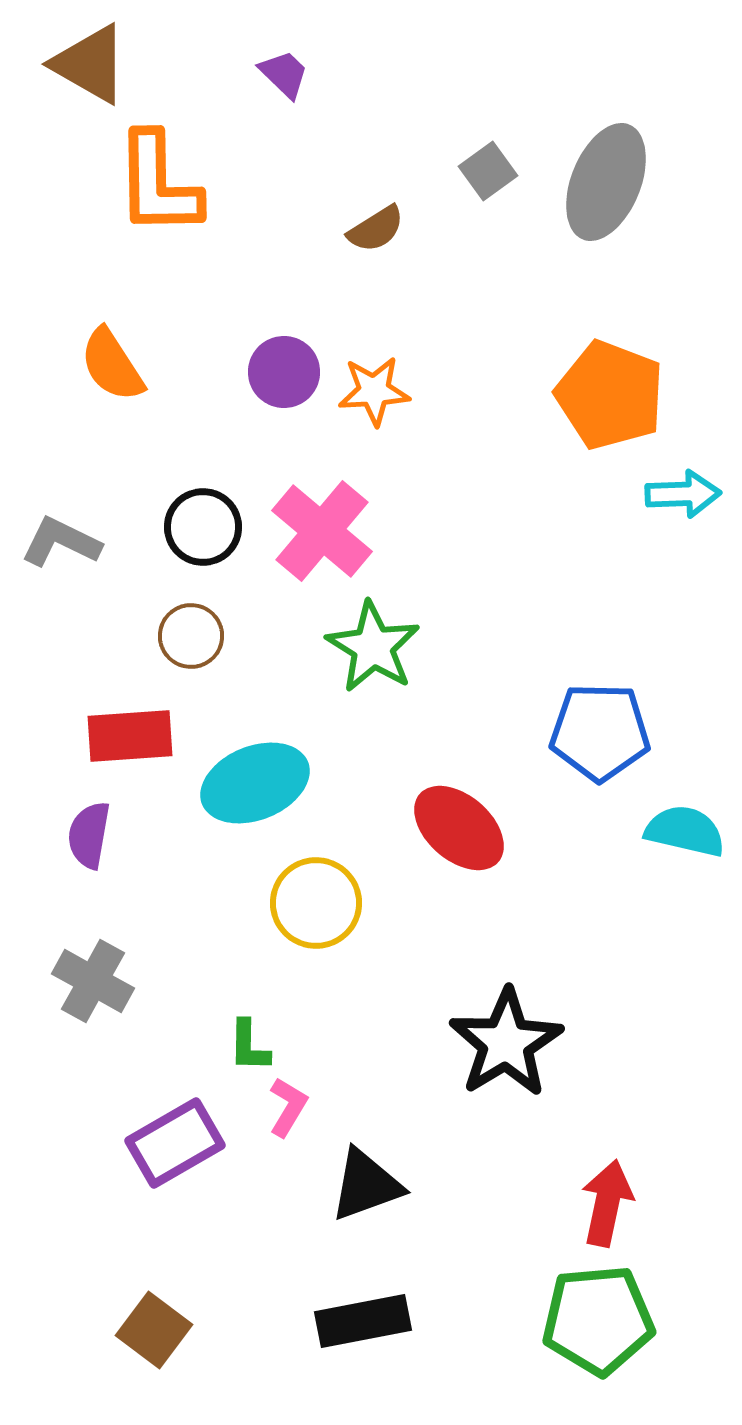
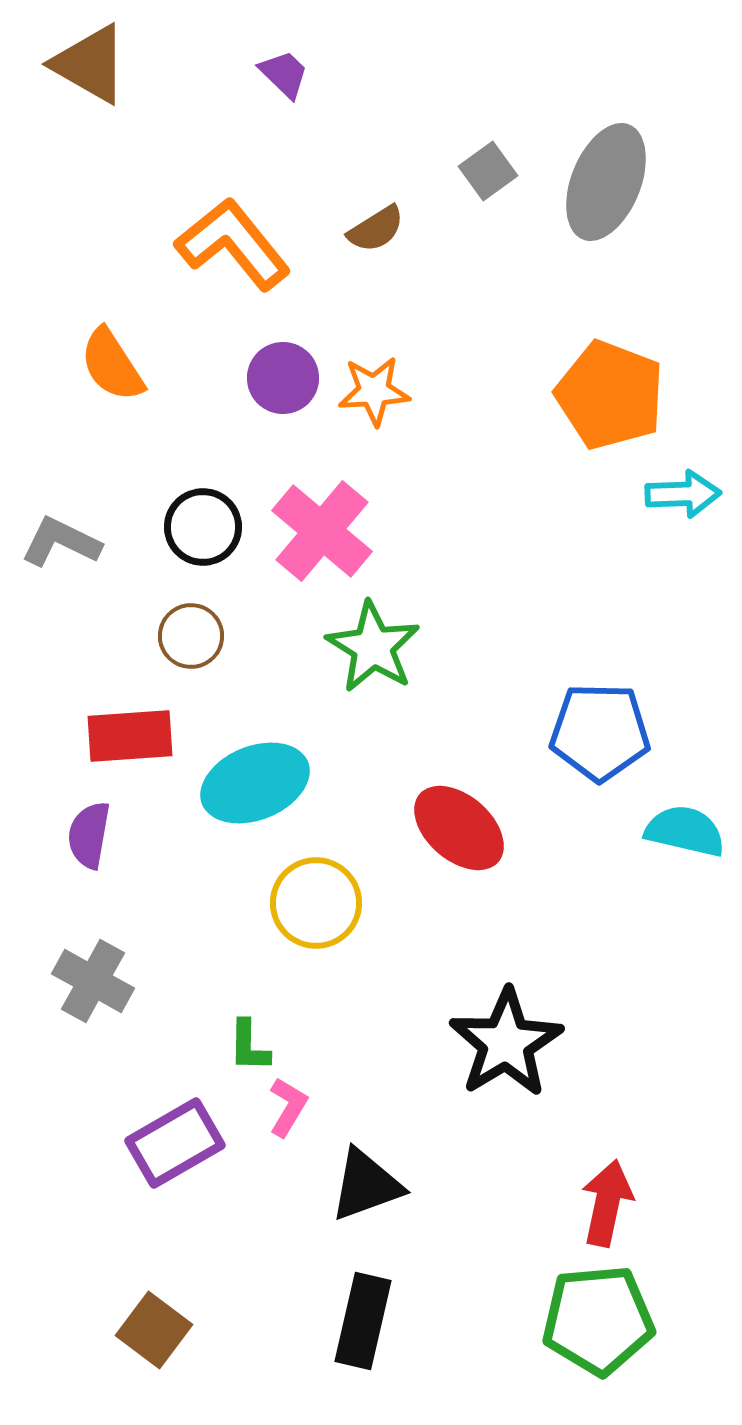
orange L-shape: moved 75 px right, 60 px down; rotated 142 degrees clockwise
purple circle: moved 1 px left, 6 px down
black rectangle: rotated 66 degrees counterclockwise
